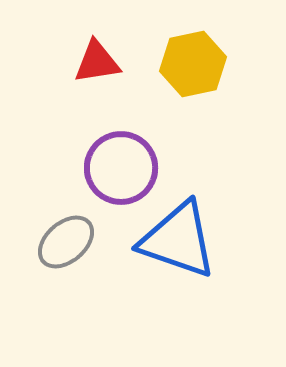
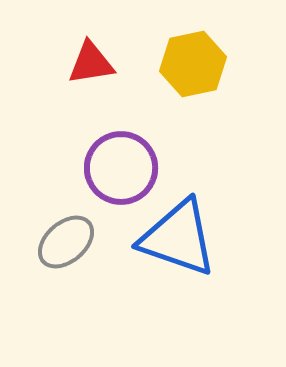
red triangle: moved 6 px left, 1 px down
blue triangle: moved 2 px up
